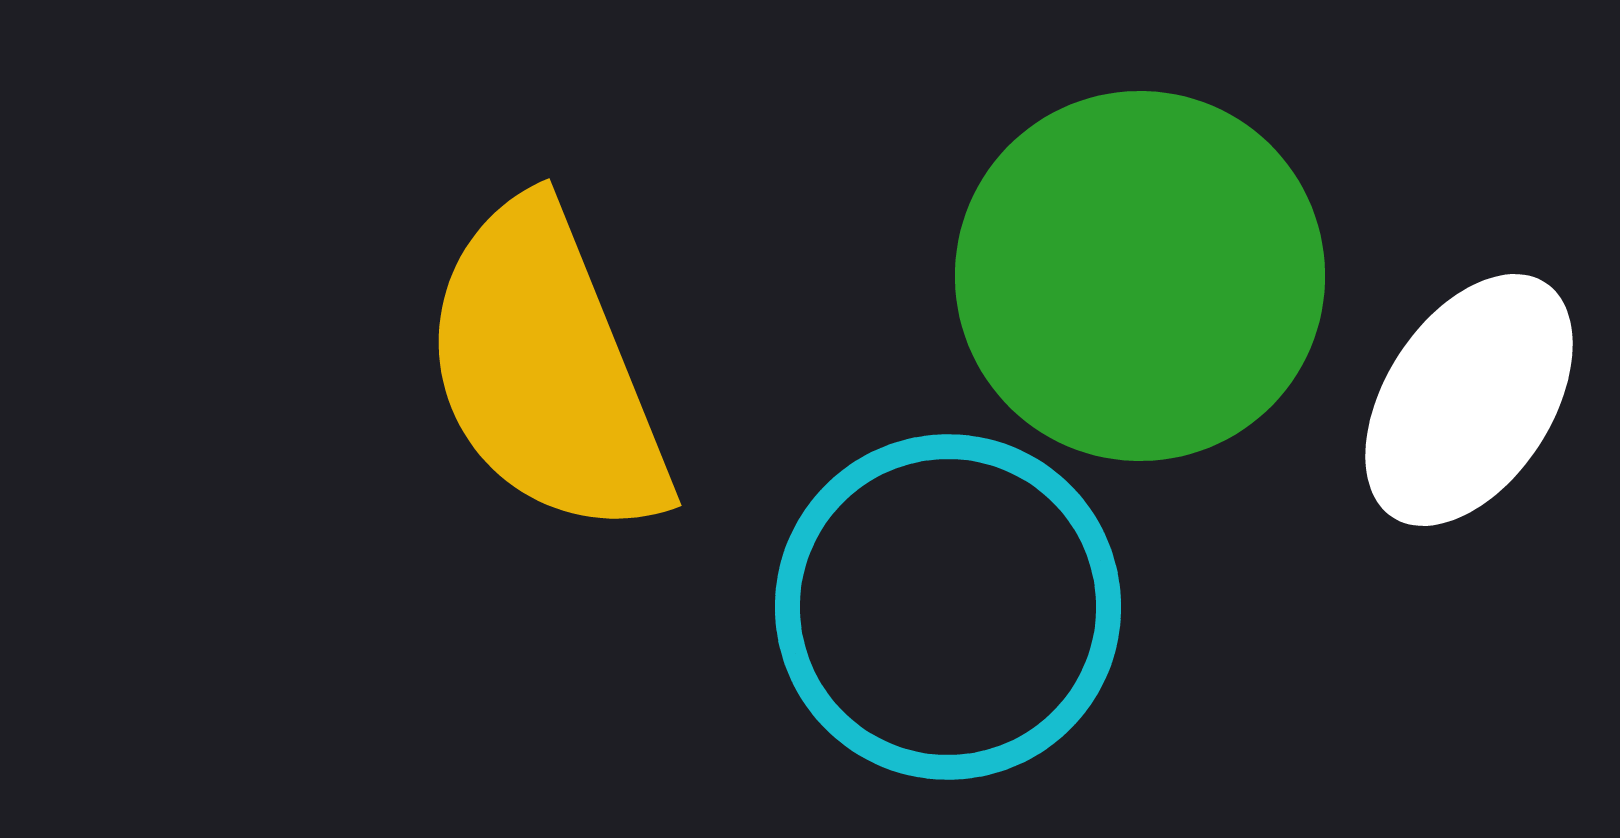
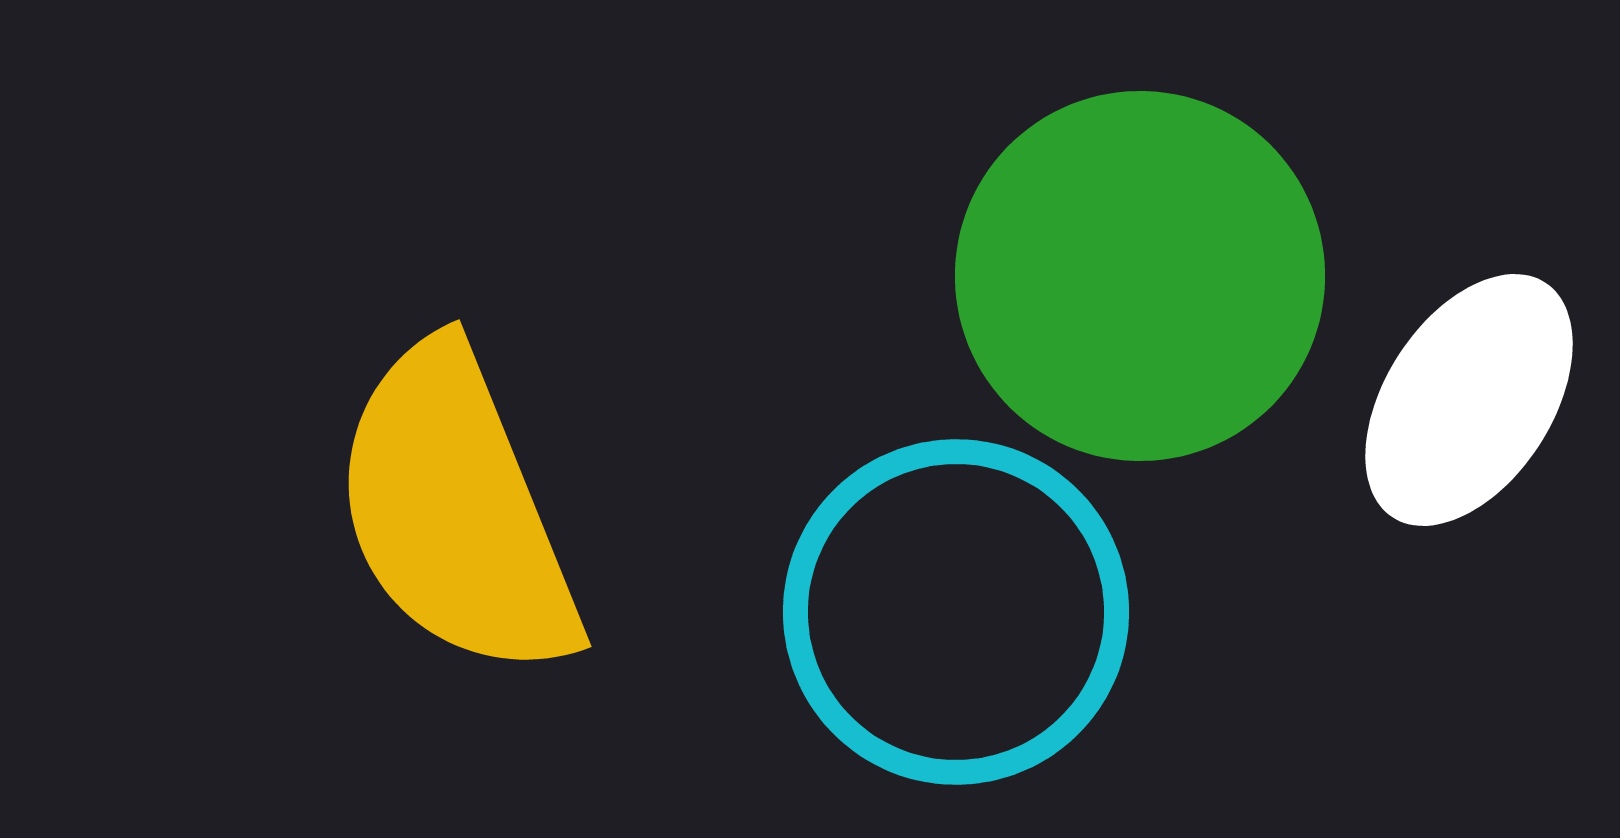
yellow semicircle: moved 90 px left, 141 px down
cyan circle: moved 8 px right, 5 px down
